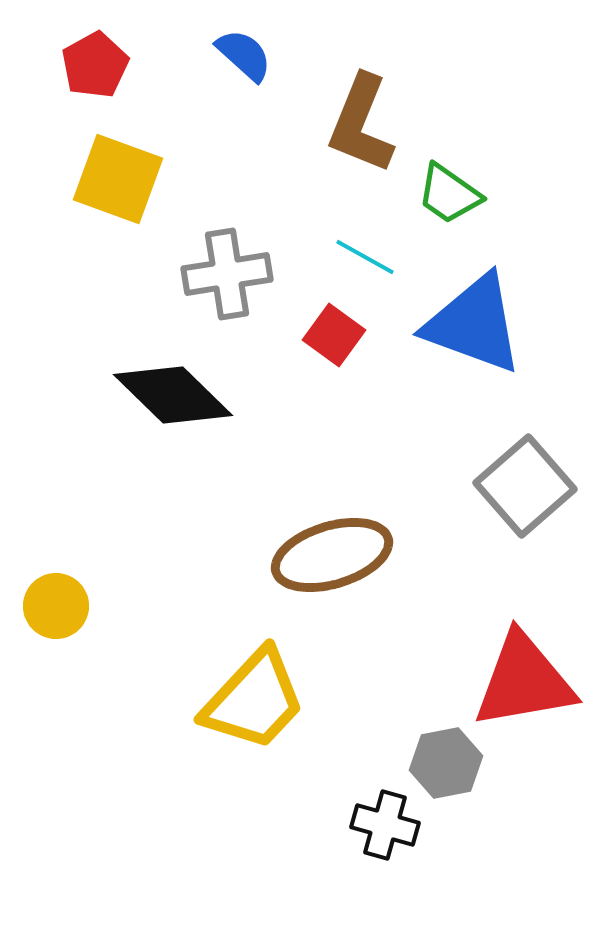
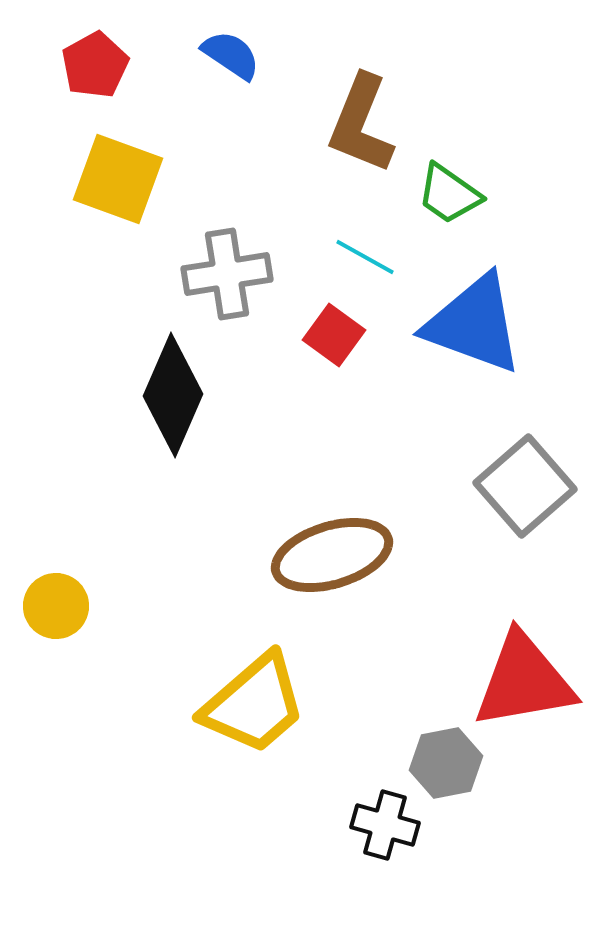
blue semicircle: moved 13 px left; rotated 8 degrees counterclockwise
black diamond: rotated 69 degrees clockwise
yellow trapezoid: moved 4 px down; rotated 6 degrees clockwise
